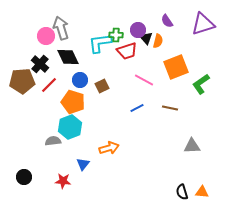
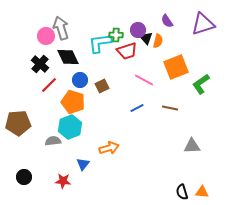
brown pentagon: moved 4 px left, 42 px down
